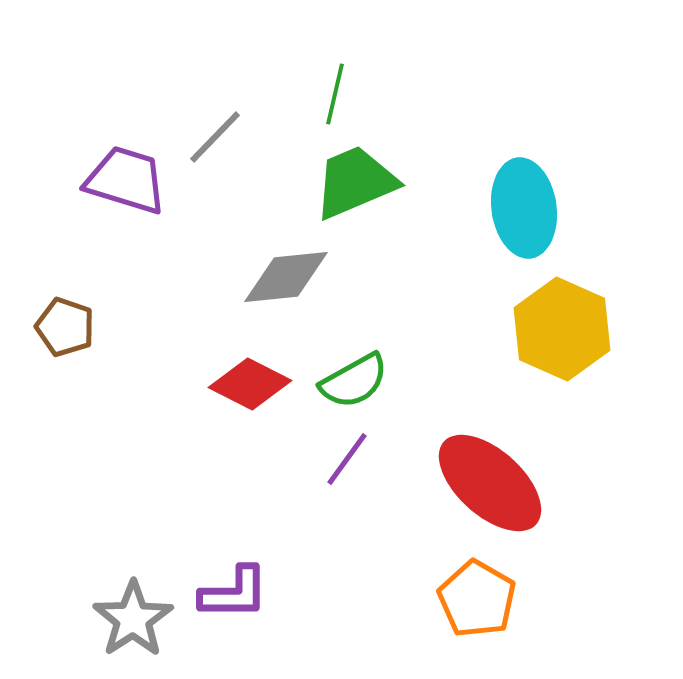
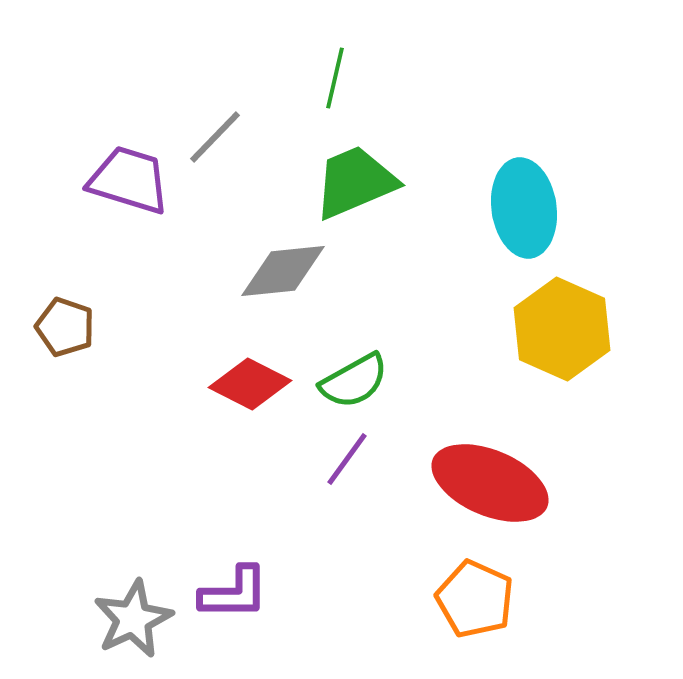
green line: moved 16 px up
purple trapezoid: moved 3 px right
gray diamond: moved 3 px left, 6 px up
red ellipse: rotated 19 degrees counterclockwise
orange pentagon: moved 2 px left; rotated 6 degrees counterclockwise
gray star: rotated 8 degrees clockwise
